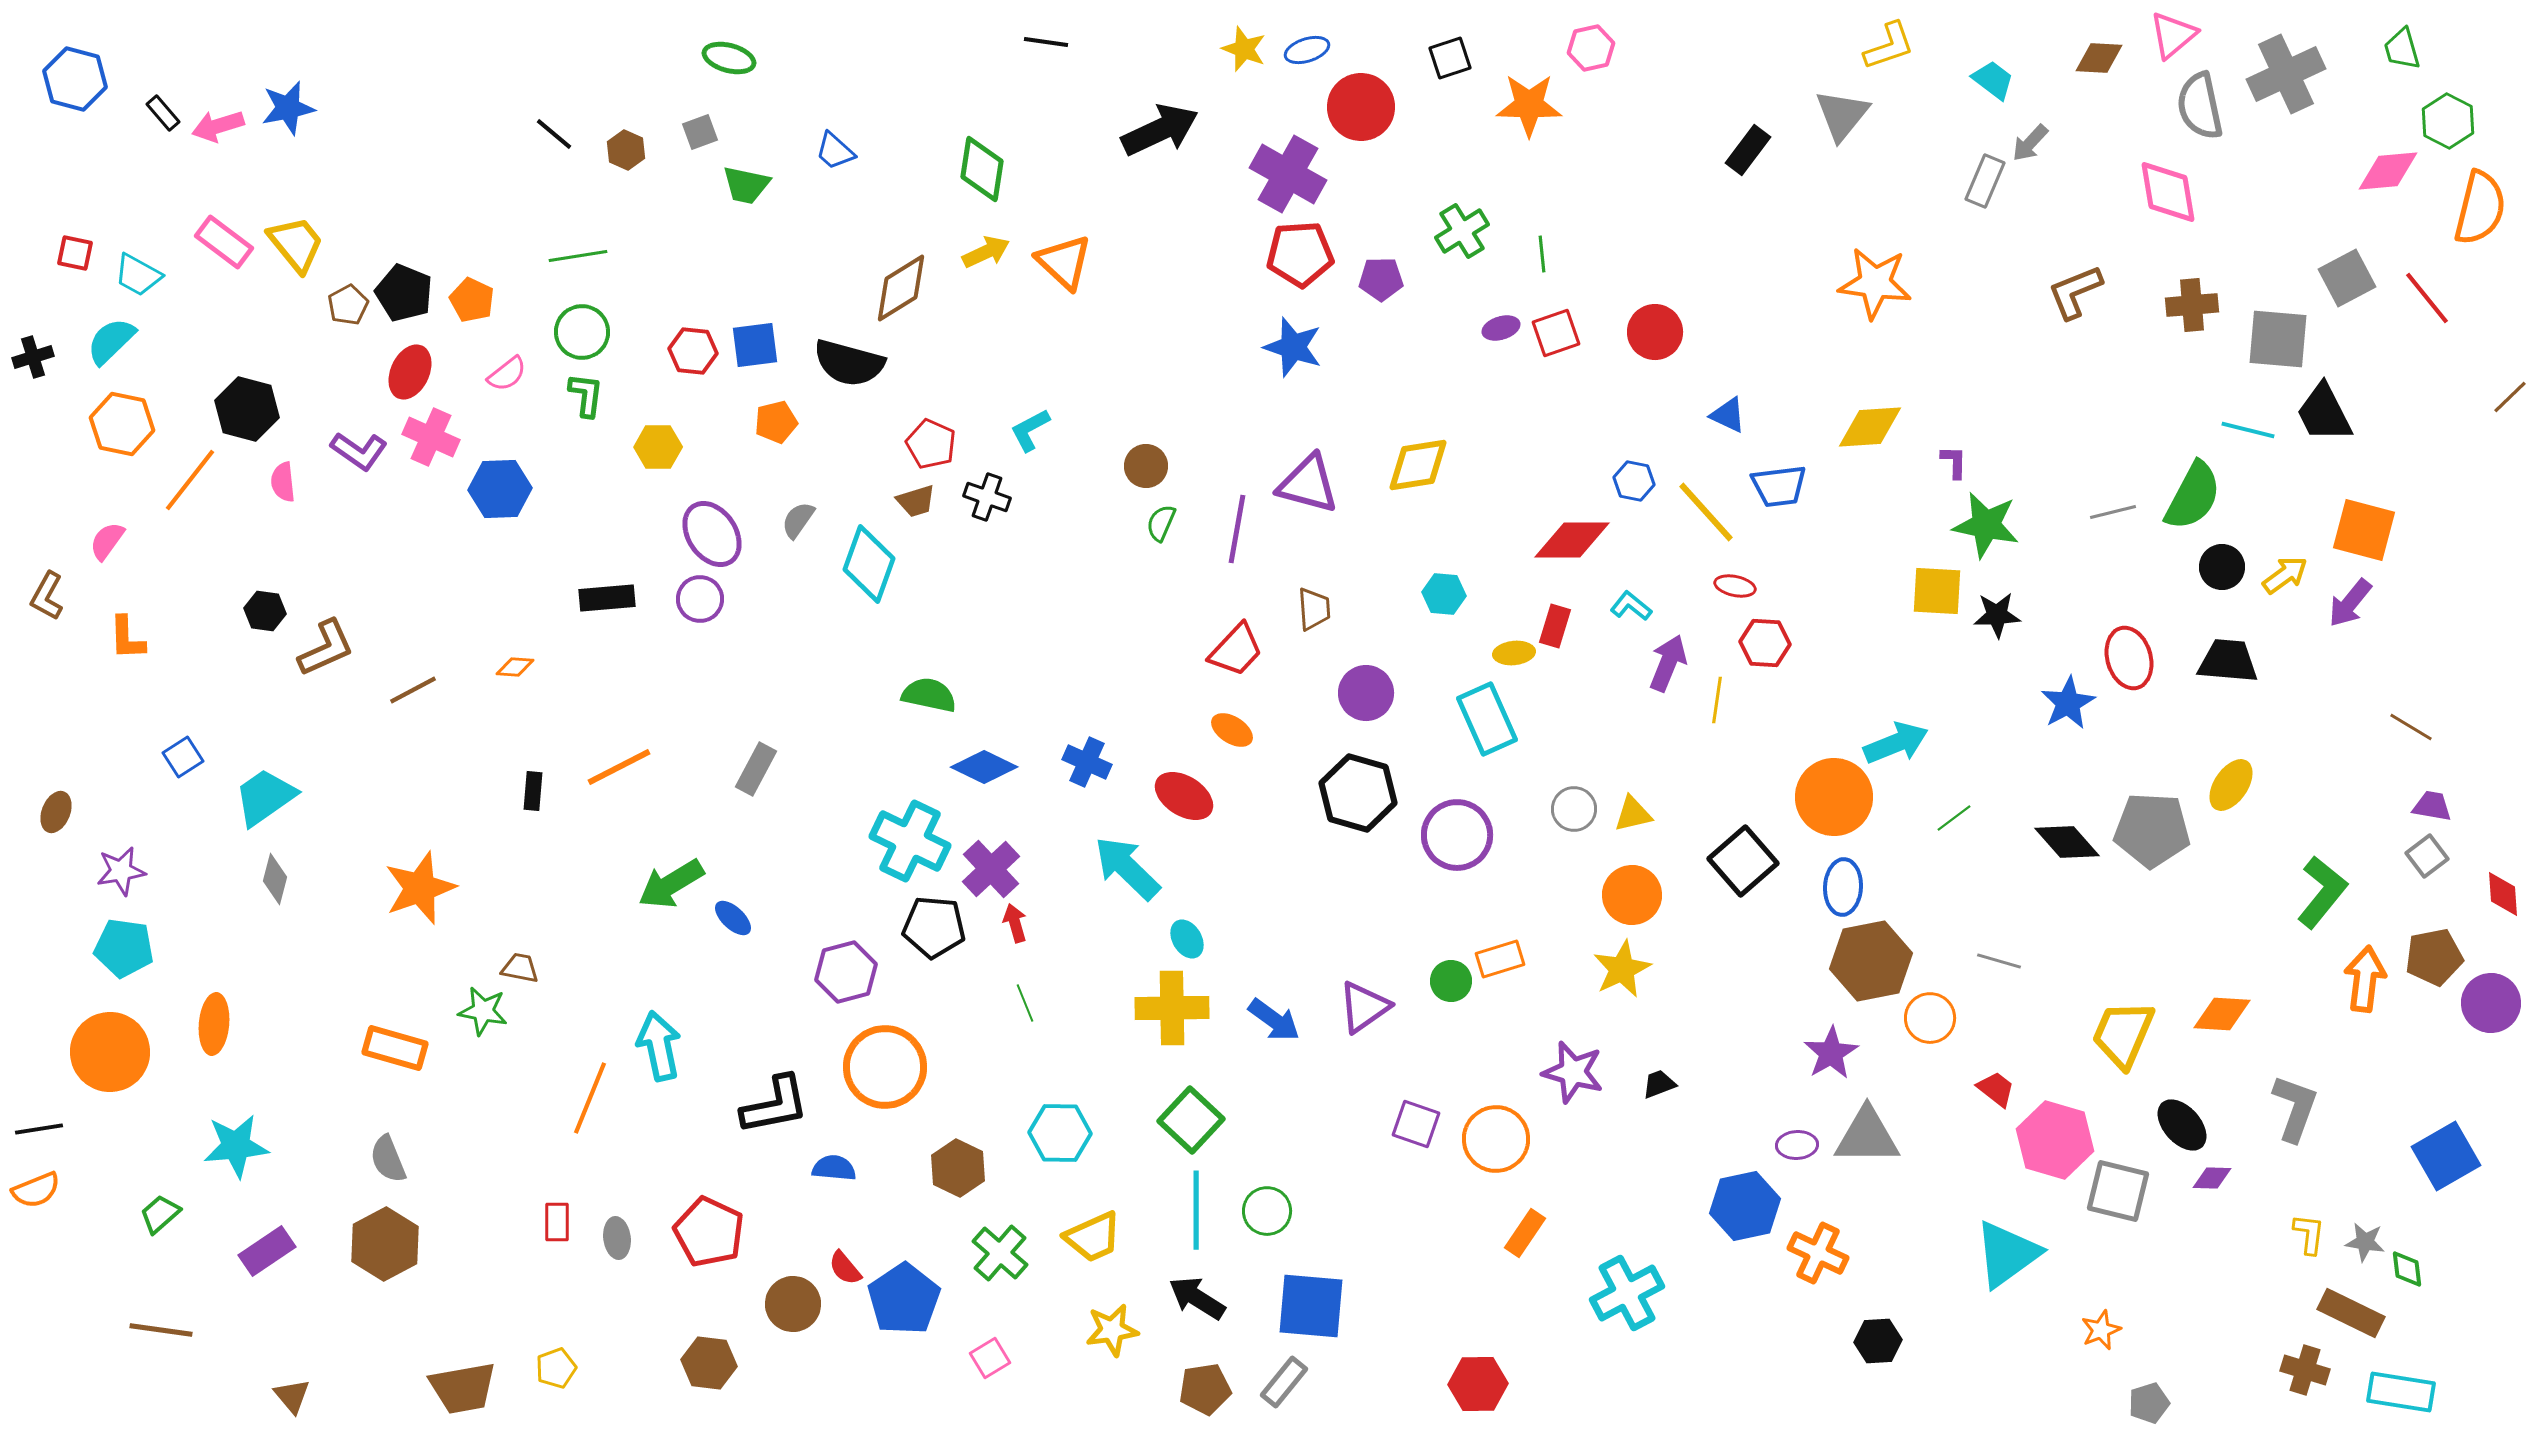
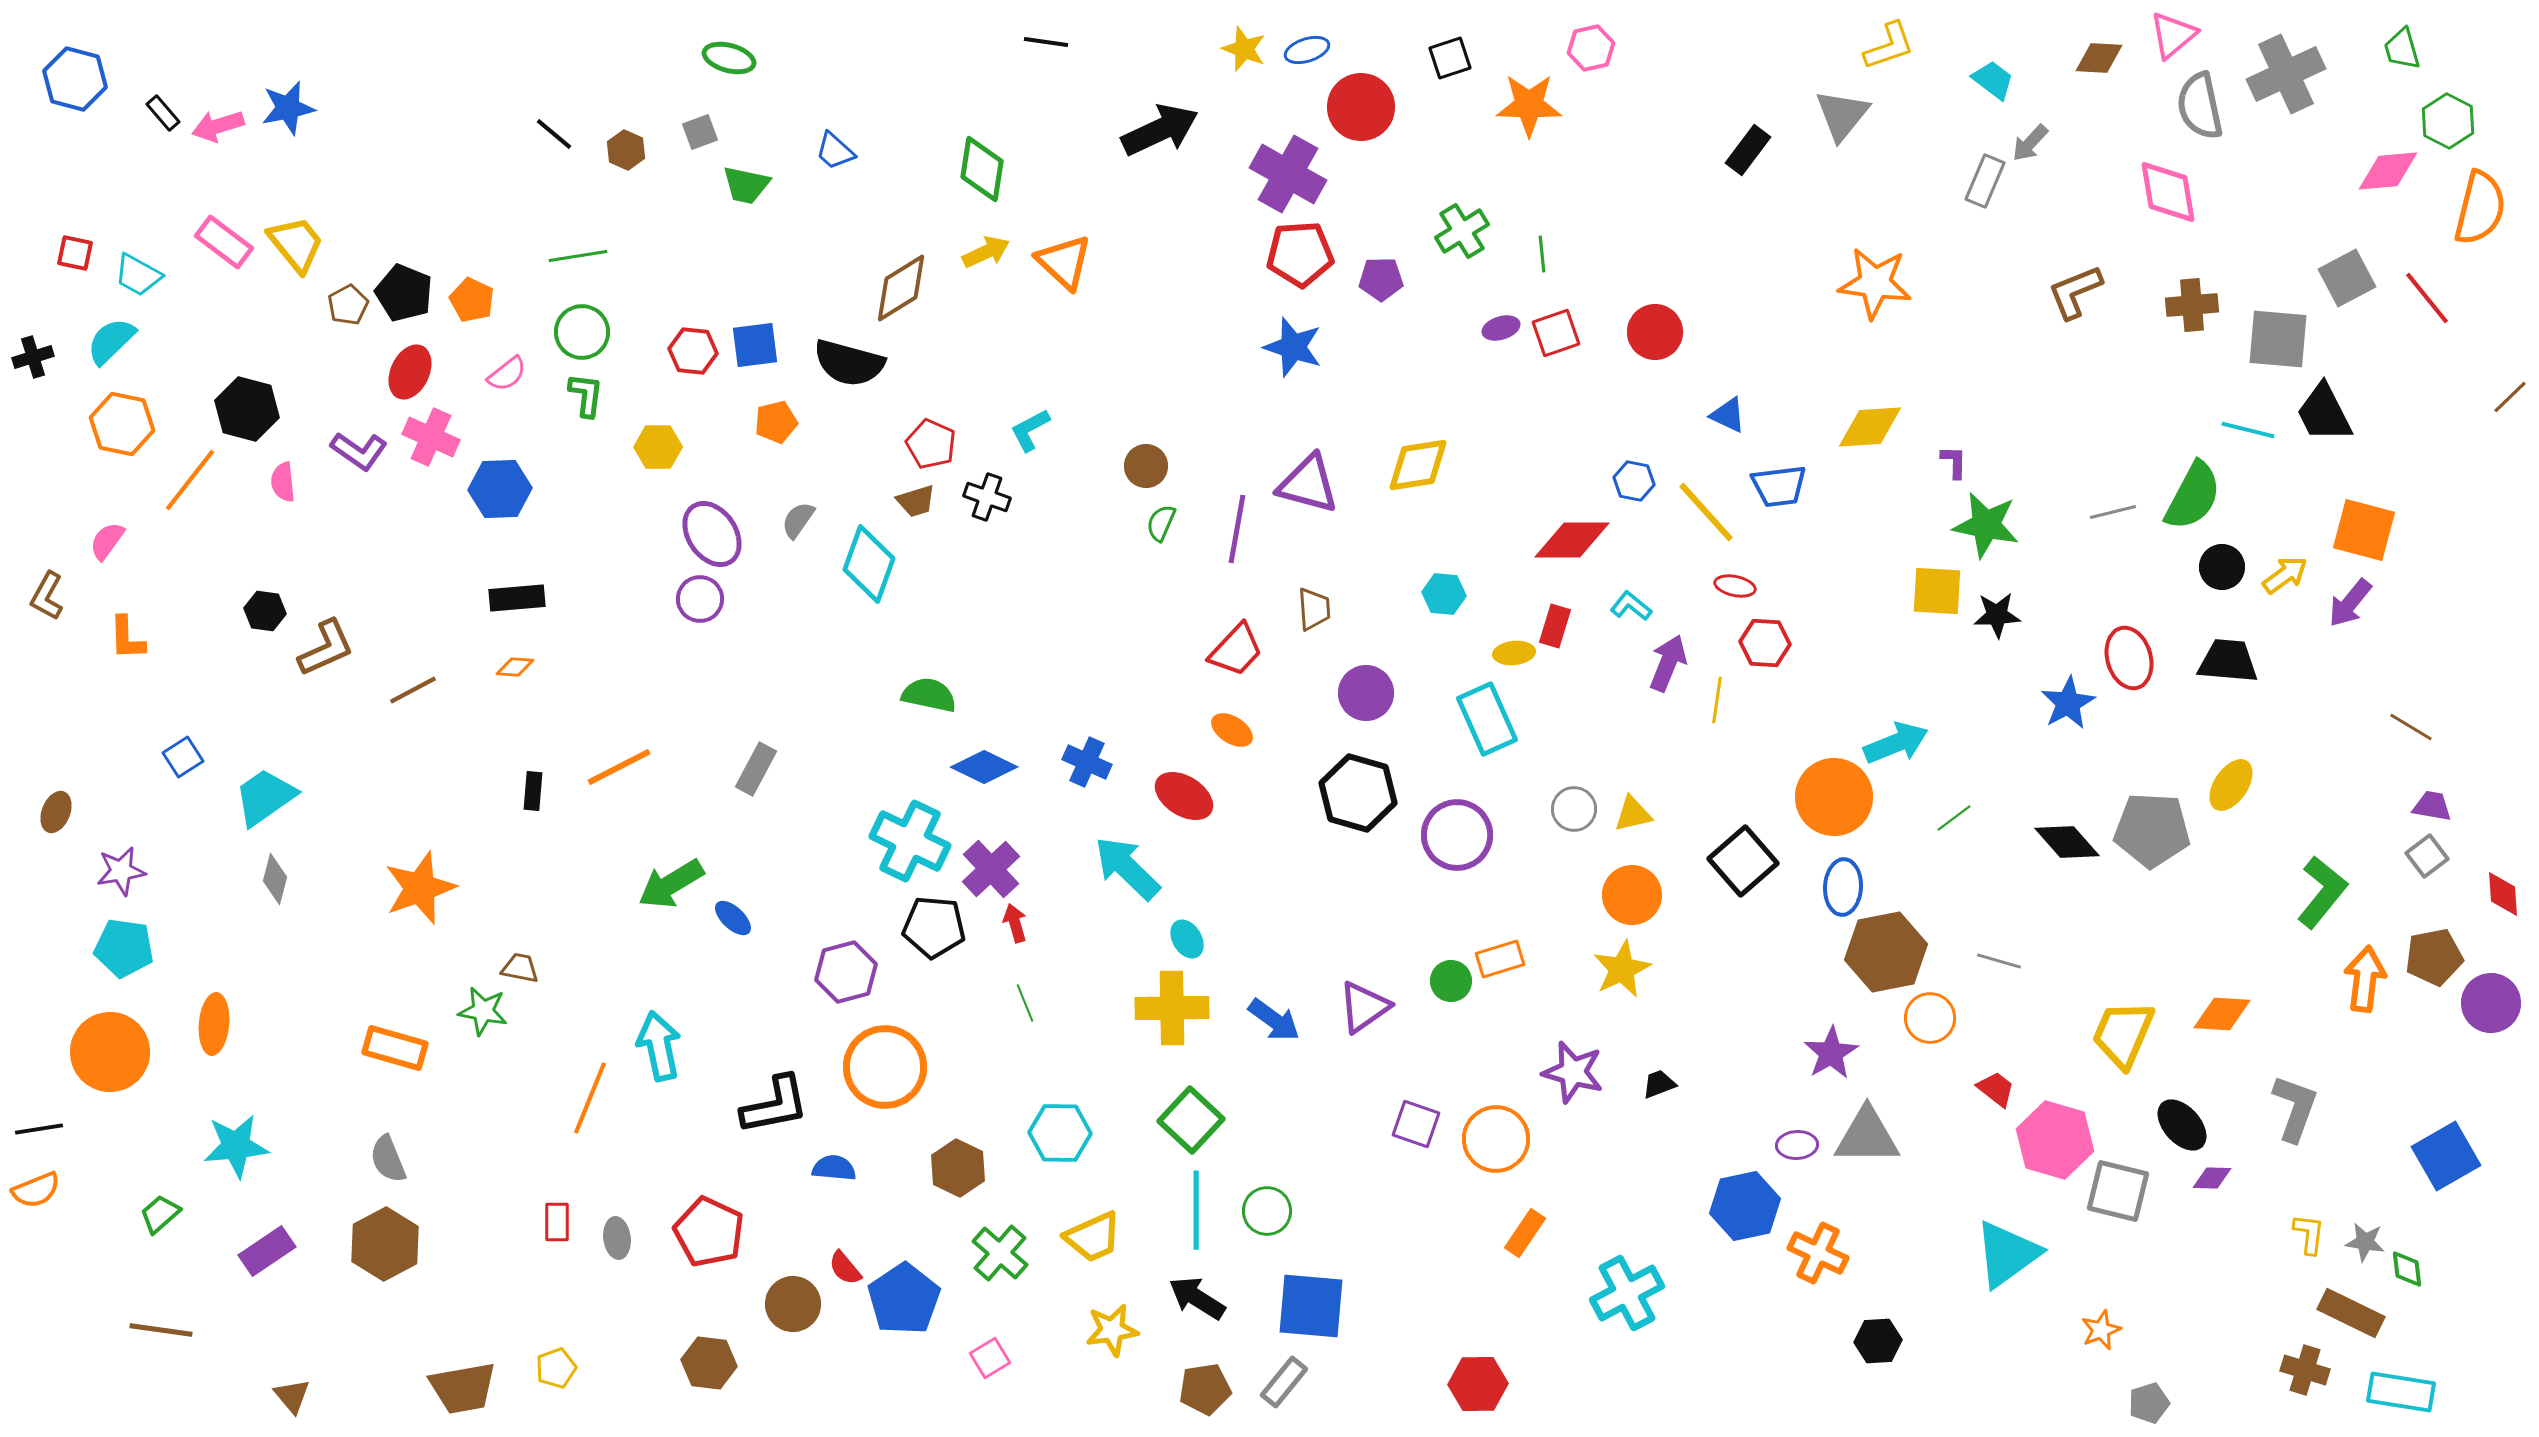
black rectangle at (607, 598): moved 90 px left
brown hexagon at (1871, 961): moved 15 px right, 9 px up
